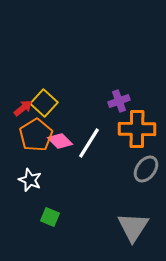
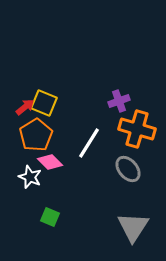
yellow square: rotated 20 degrees counterclockwise
red arrow: moved 2 px right, 1 px up
orange cross: rotated 15 degrees clockwise
pink diamond: moved 10 px left, 21 px down
gray ellipse: moved 18 px left; rotated 76 degrees counterclockwise
white star: moved 3 px up
